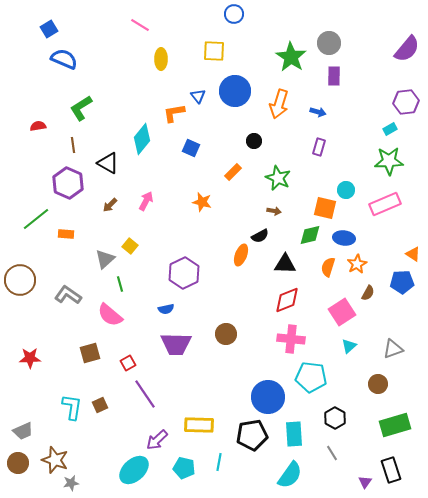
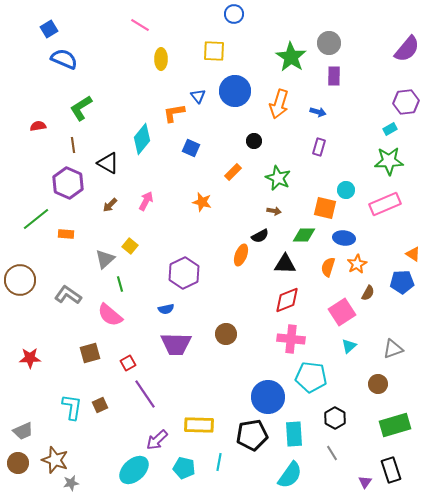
green diamond at (310, 235): moved 6 px left; rotated 15 degrees clockwise
